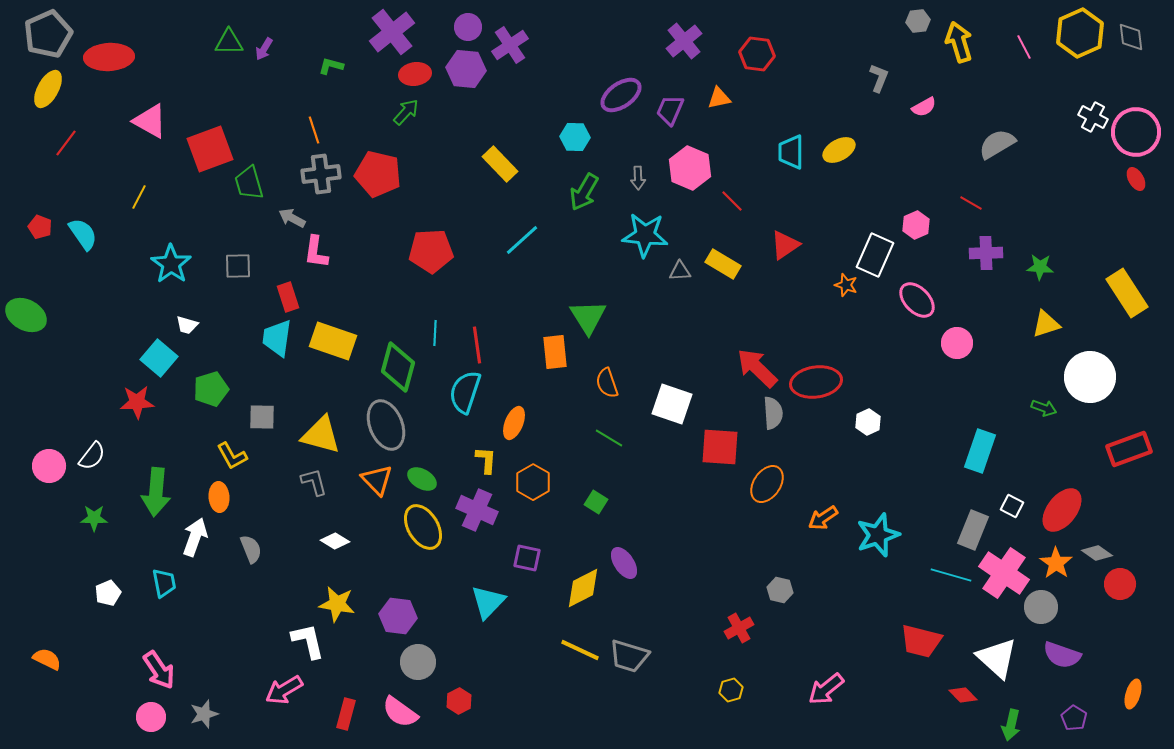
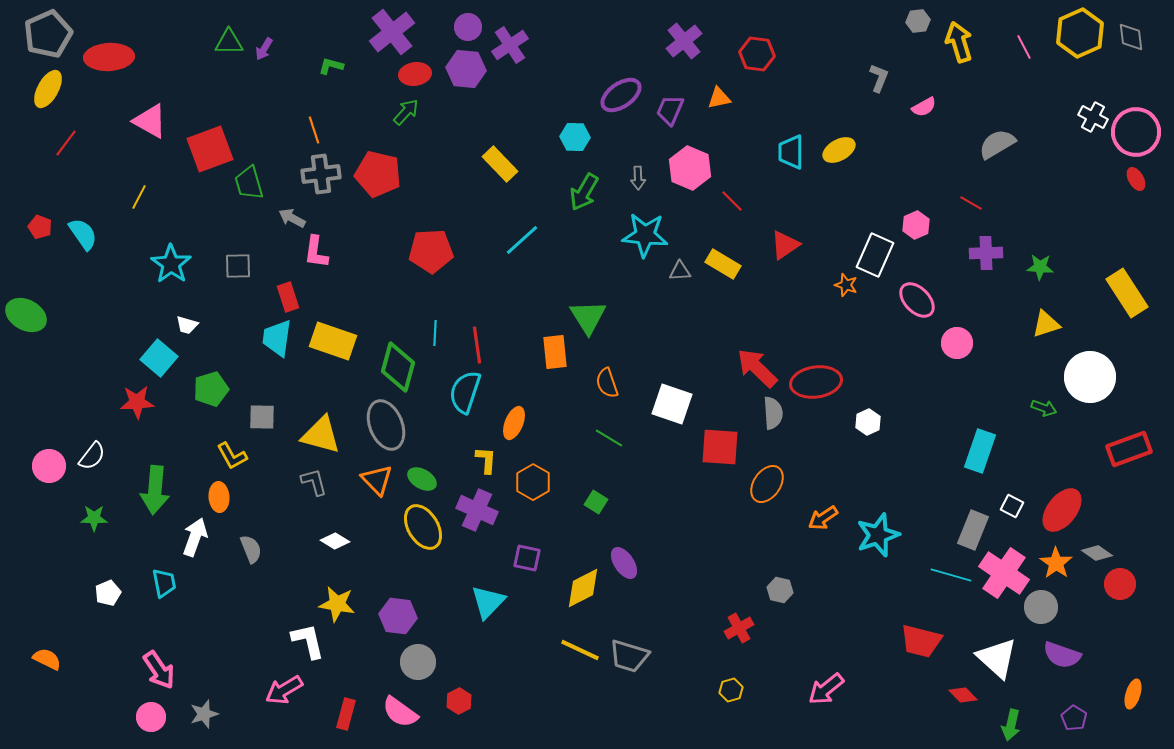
green arrow at (156, 492): moved 1 px left, 2 px up
